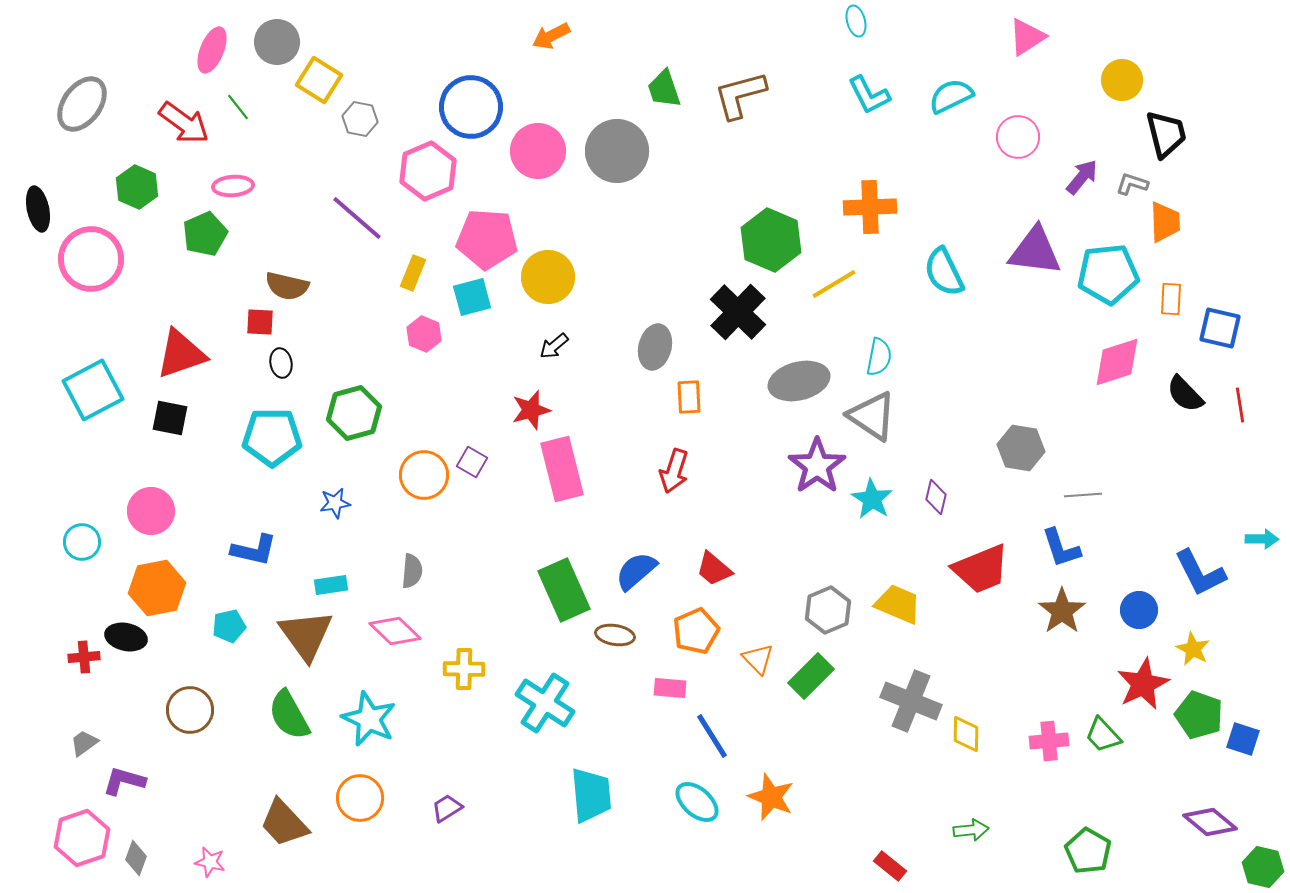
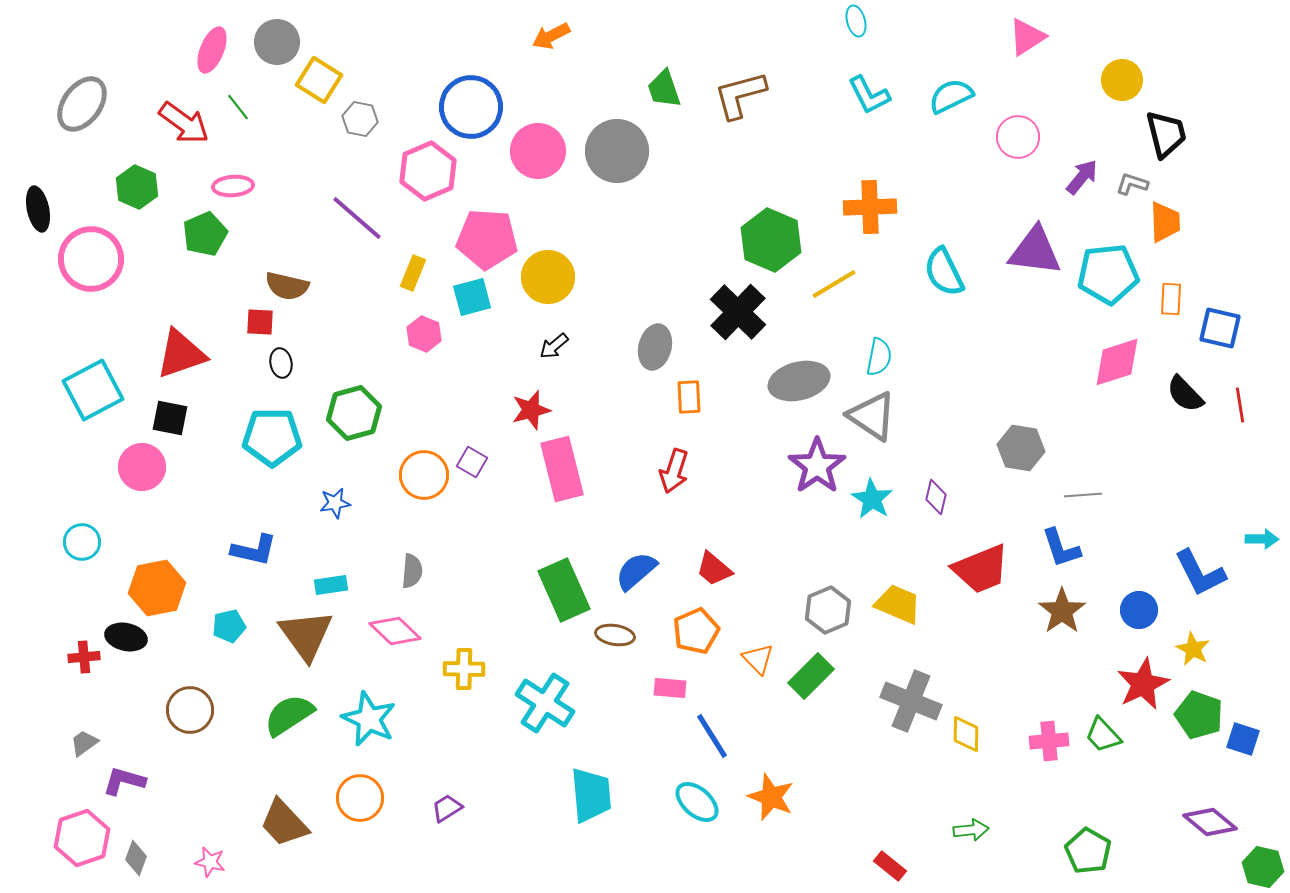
pink circle at (151, 511): moved 9 px left, 44 px up
green semicircle at (289, 715): rotated 86 degrees clockwise
